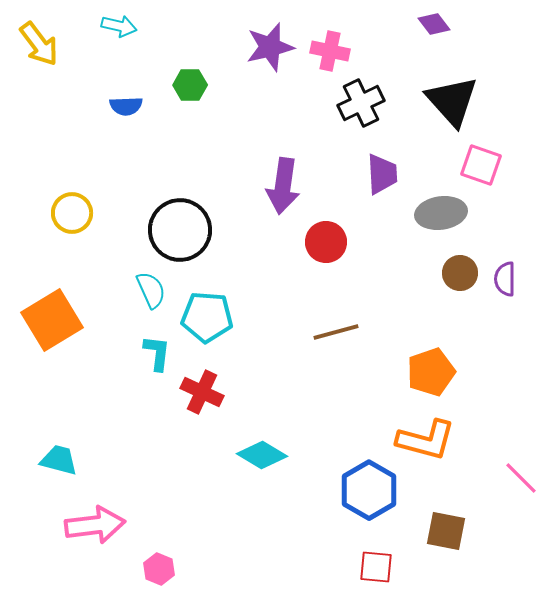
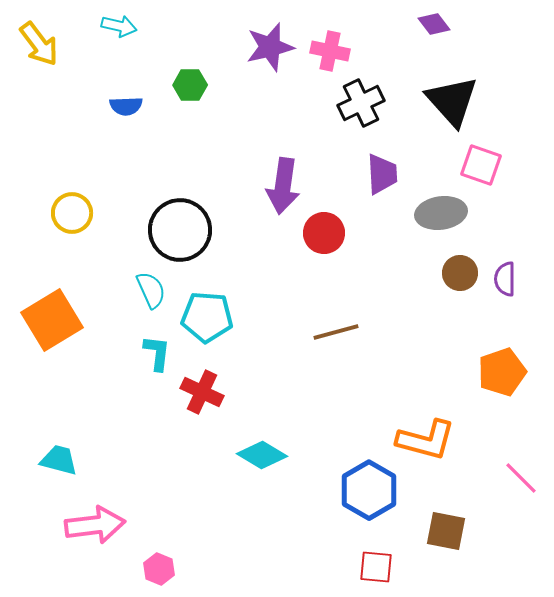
red circle: moved 2 px left, 9 px up
orange pentagon: moved 71 px right
